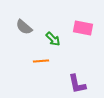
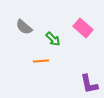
pink rectangle: rotated 30 degrees clockwise
purple L-shape: moved 12 px right
